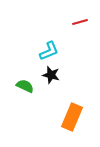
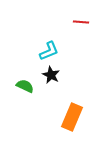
red line: moved 1 px right; rotated 21 degrees clockwise
black star: rotated 12 degrees clockwise
